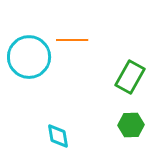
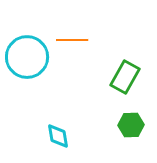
cyan circle: moved 2 px left
green rectangle: moved 5 px left
